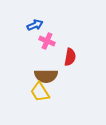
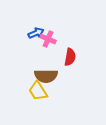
blue arrow: moved 1 px right, 8 px down
pink cross: moved 1 px right, 2 px up
yellow trapezoid: moved 2 px left, 1 px up
